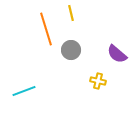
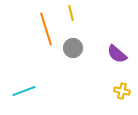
gray circle: moved 2 px right, 2 px up
yellow cross: moved 24 px right, 10 px down
